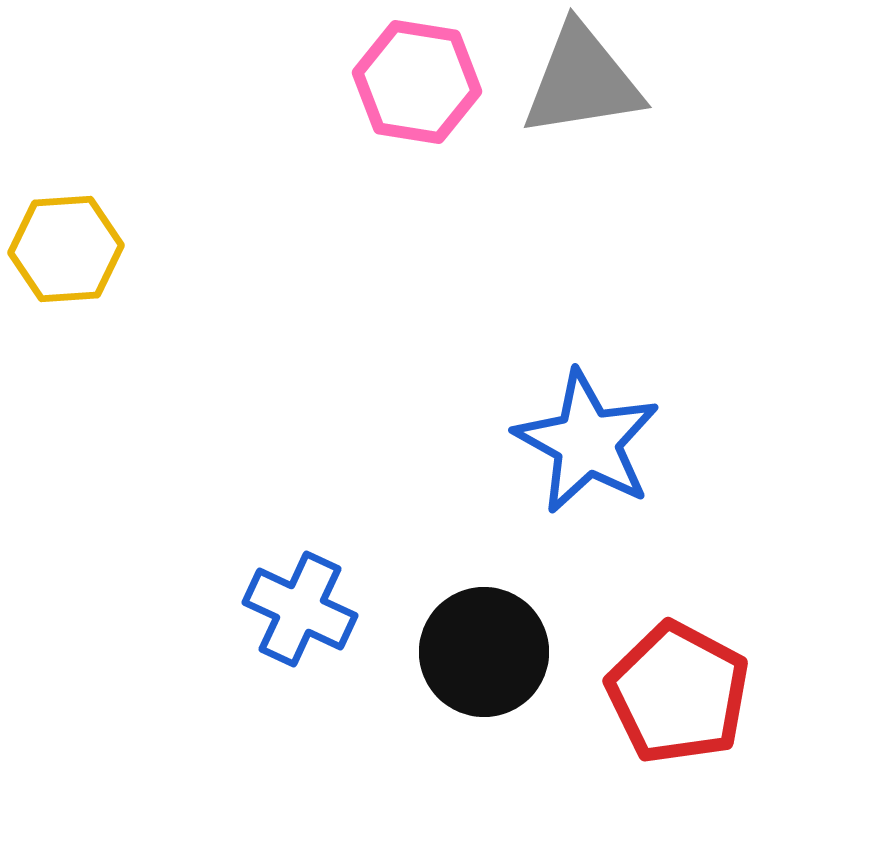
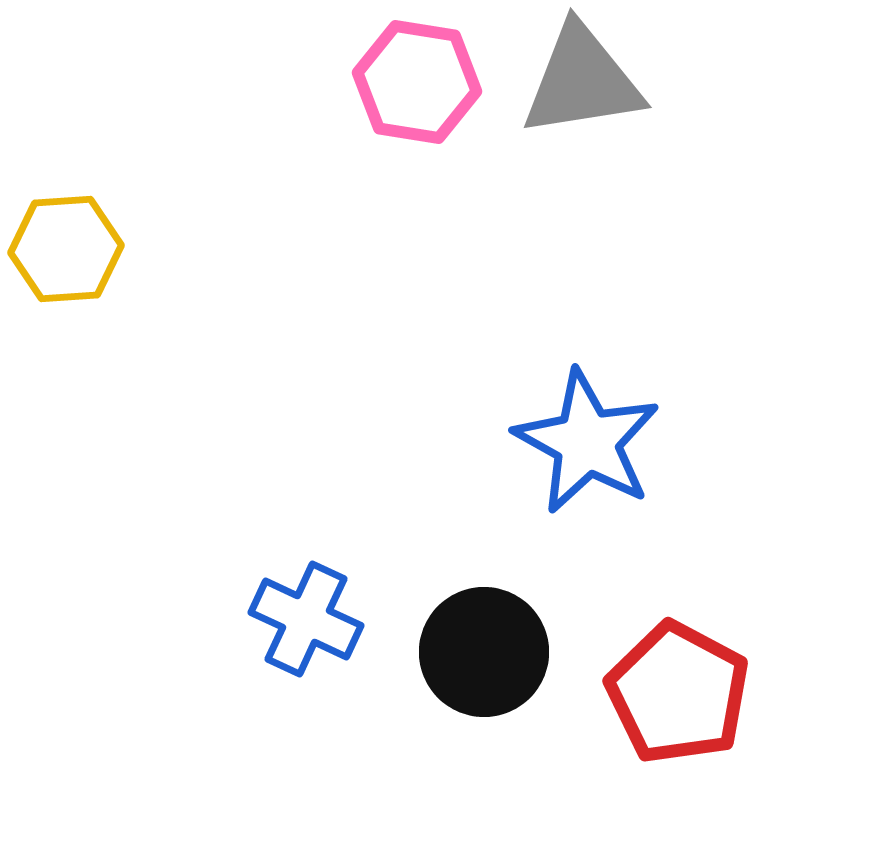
blue cross: moved 6 px right, 10 px down
